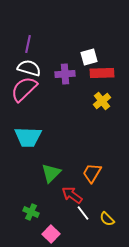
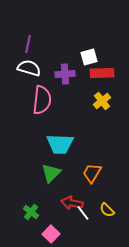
pink semicircle: moved 18 px right, 11 px down; rotated 140 degrees clockwise
cyan trapezoid: moved 32 px right, 7 px down
red arrow: moved 8 px down; rotated 25 degrees counterclockwise
green cross: rotated 14 degrees clockwise
yellow semicircle: moved 9 px up
